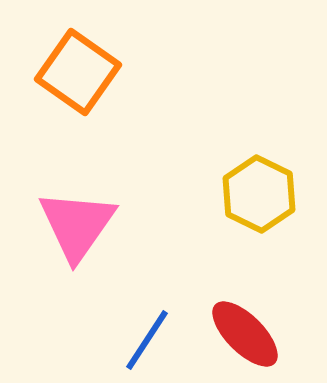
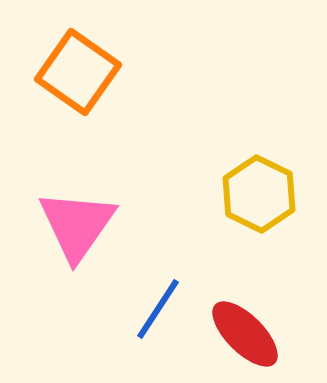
blue line: moved 11 px right, 31 px up
